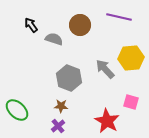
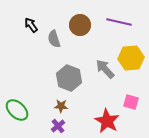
purple line: moved 5 px down
gray semicircle: rotated 126 degrees counterclockwise
